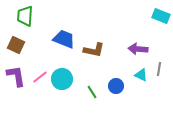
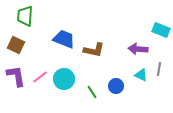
cyan rectangle: moved 14 px down
cyan circle: moved 2 px right
